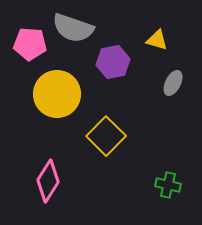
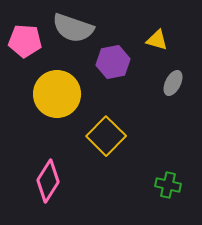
pink pentagon: moved 5 px left, 3 px up
